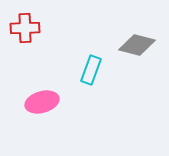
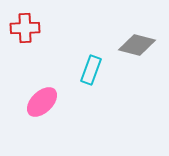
pink ellipse: rotated 28 degrees counterclockwise
